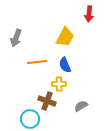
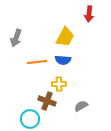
blue semicircle: moved 2 px left, 5 px up; rotated 63 degrees counterclockwise
